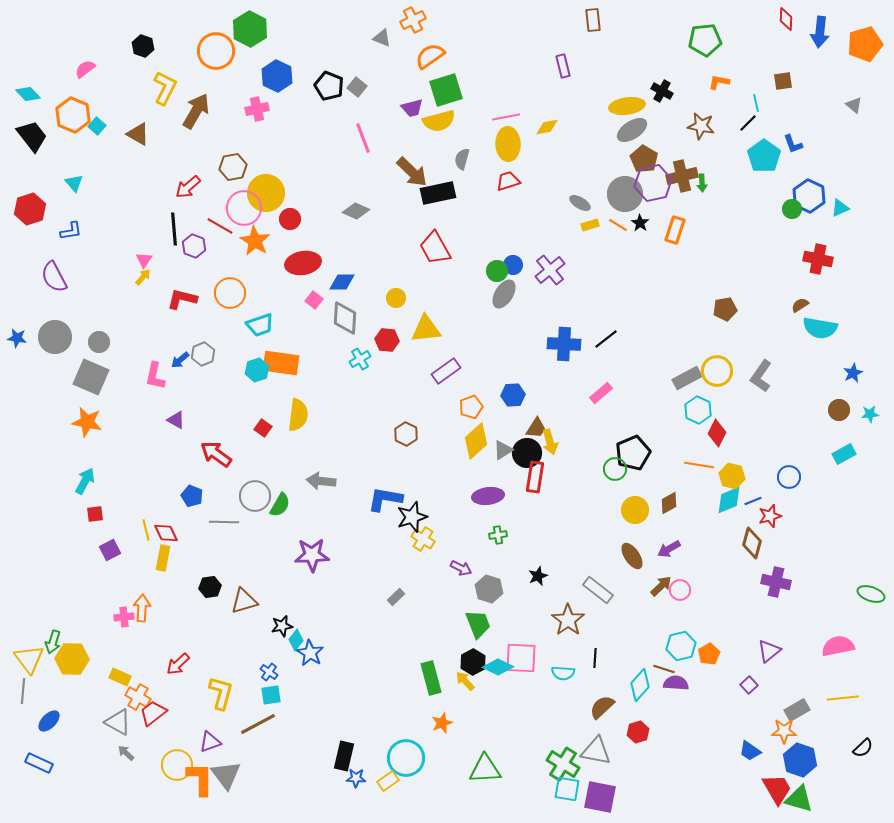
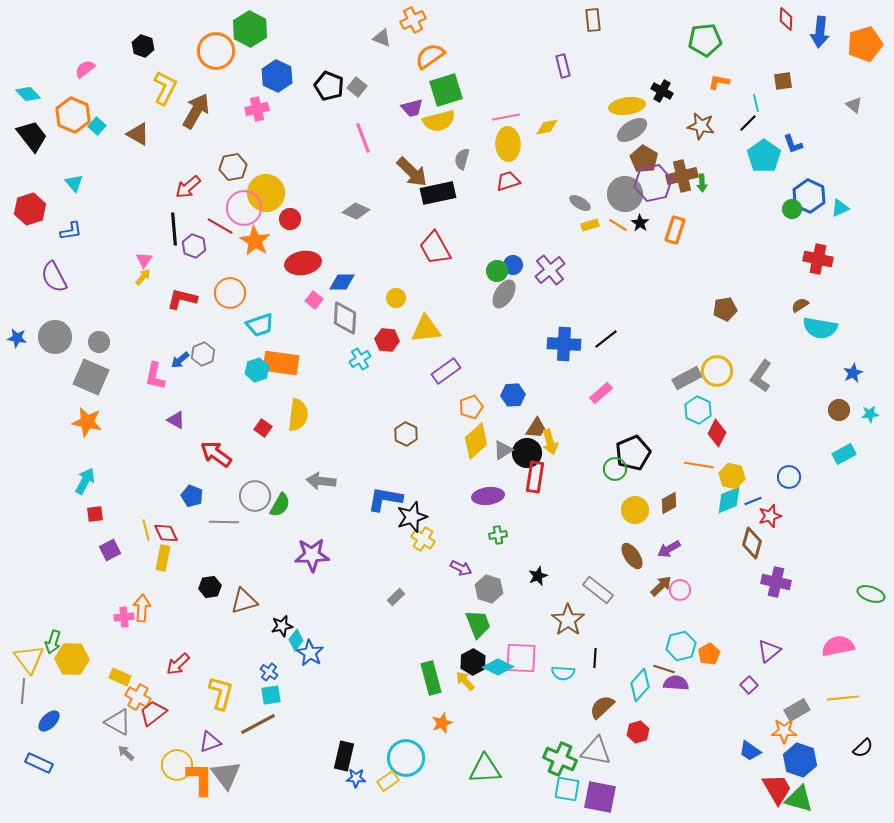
green cross at (563, 764): moved 3 px left, 5 px up; rotated 8 degrees counterclockwise
